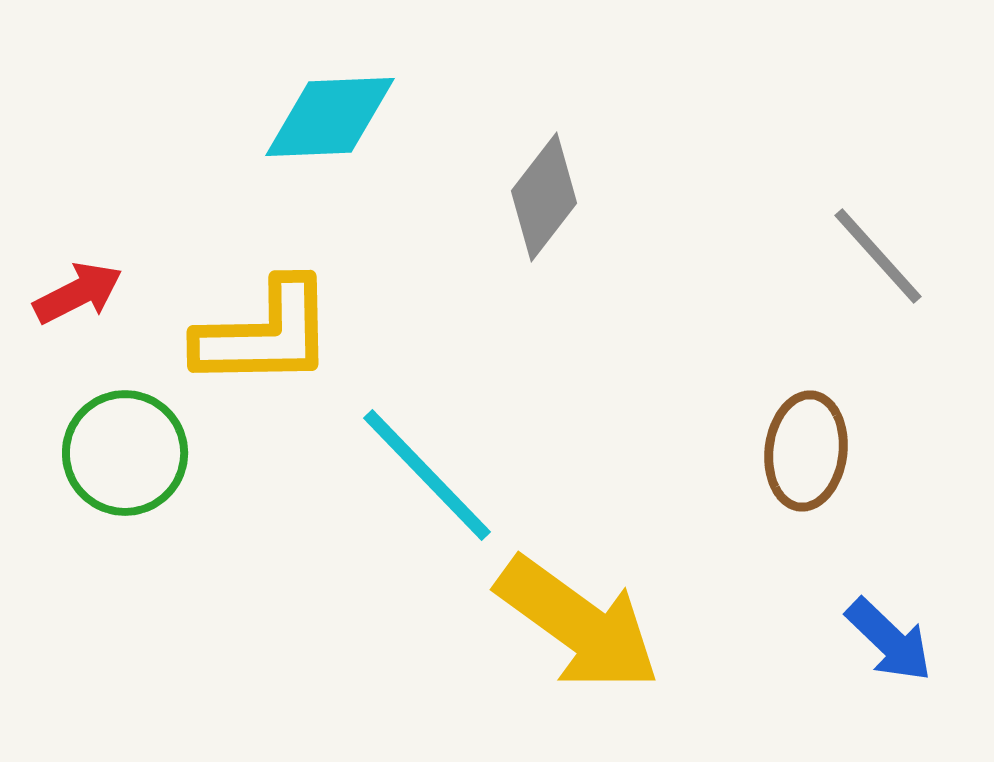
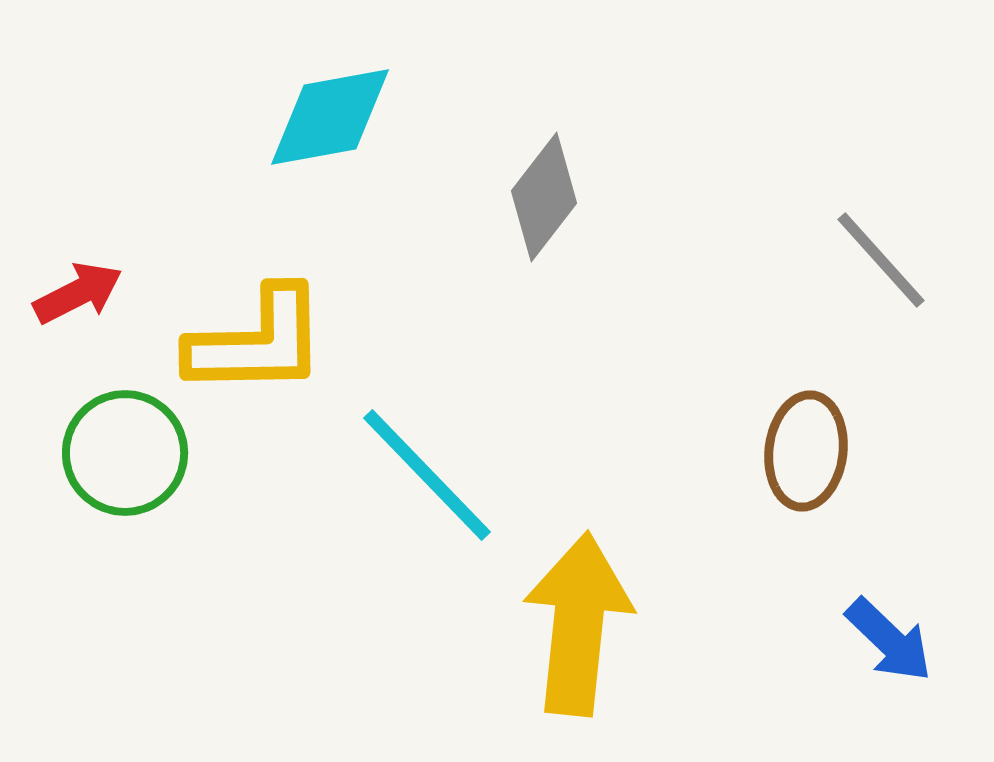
cyan diamond: rotated 8 degrees counterclockwise
gray line: moved 3 px right, 4 px down
yellow L-shape: moved 8 px left, 8 px down
yellow arrow: rotated 120 degrees counterclockwise
